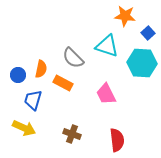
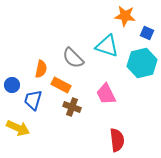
blue square: moved 1 px left; rotated 24 degrees counterclockwise
cyan hexagon: rotated 16 degrees counterclockwise
blue circle: moved 6 px left, 10 px down
orange rectangle: moved 2 px left, 2 px down
yellow arrow: moved 6 px left
brown cross: moved 27 px up
